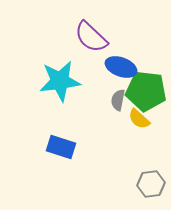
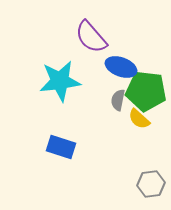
purple semicircle: rotated 6 degrees clockwise
